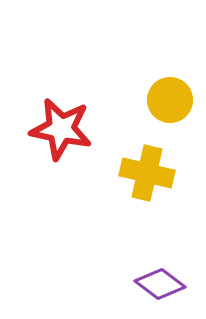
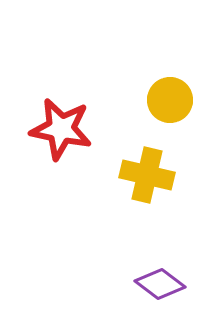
yellow cross: moved 2 px down
